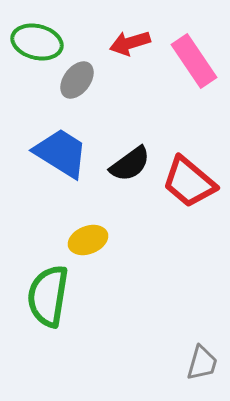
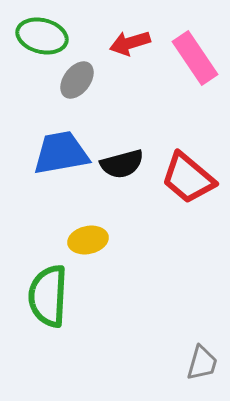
green ellipse: moved 5 px right, 6 px up
pink rectangle: moved 1 px right, 3 px up
blue trapezoid: rotated 42 degrees counterclockwise
black semicircle: moved 8 px left; rotated 21 degrees clockwise
red trapezoid: moved 1 px left, 4 px up
yellow ellipse: rotated 9 degrees clockwise
green semicircle: rotated 6 degrees counterclockwise
